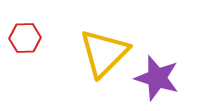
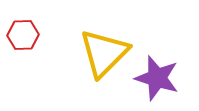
red hexagon: moved 2 px left, 3 px up
